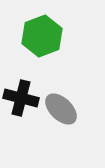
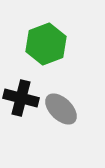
green hexagon: moved 4 px right, 8 px down
